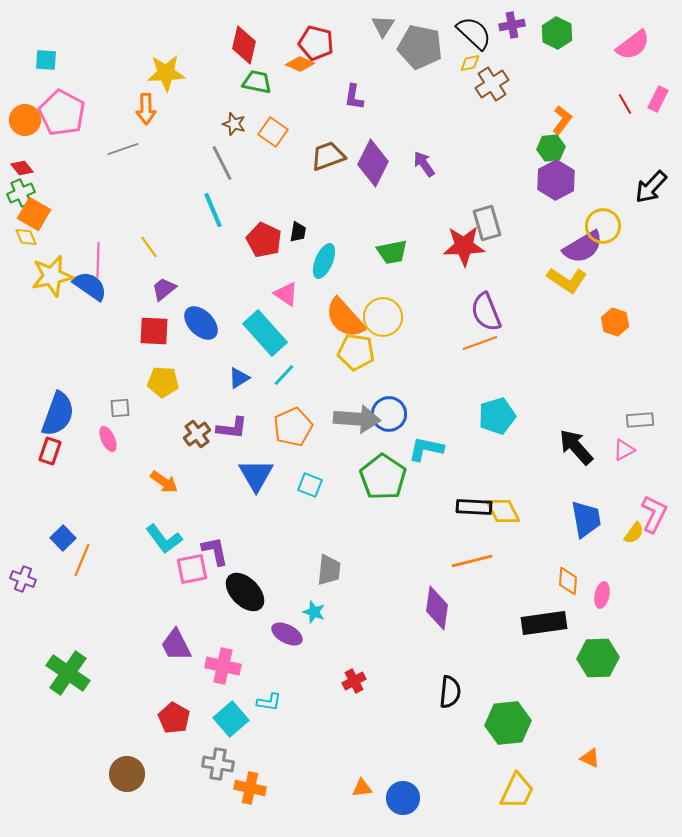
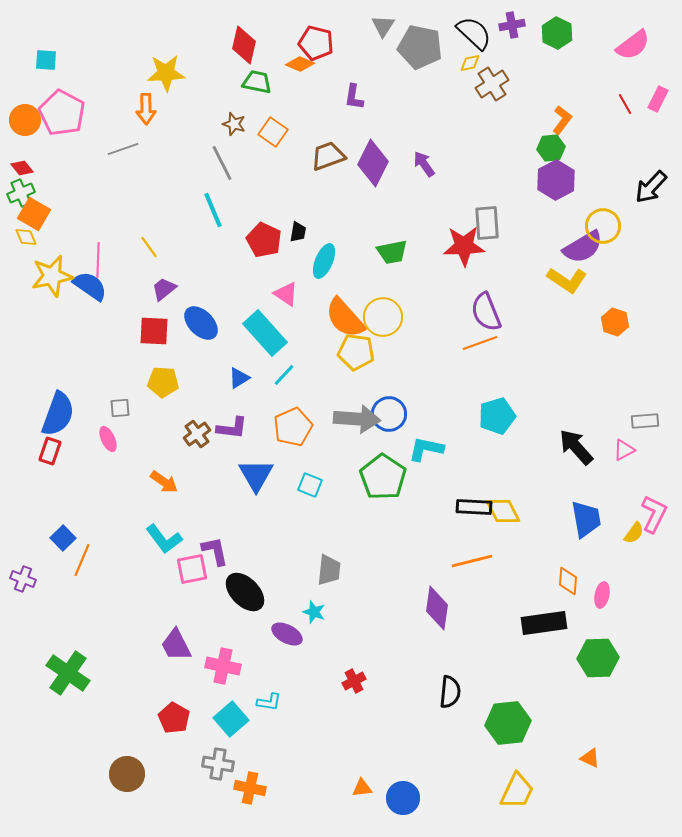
gray rectangle at (487, 223): rotated 12 degrees clockwise
gray rectangle at (640, 420): moved 5 px right, 1 px down
